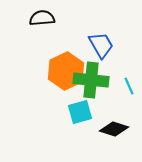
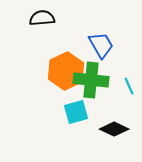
cyan square: moved 4 px left
black diamond: rotated 8 degrees clockwise
